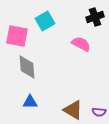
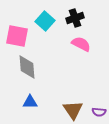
black cross: moved 20 px left, 1 px down
cyan square: rotated 18 degrees counterclockwise
brown triangle: rotated 25 degrees clockwise
